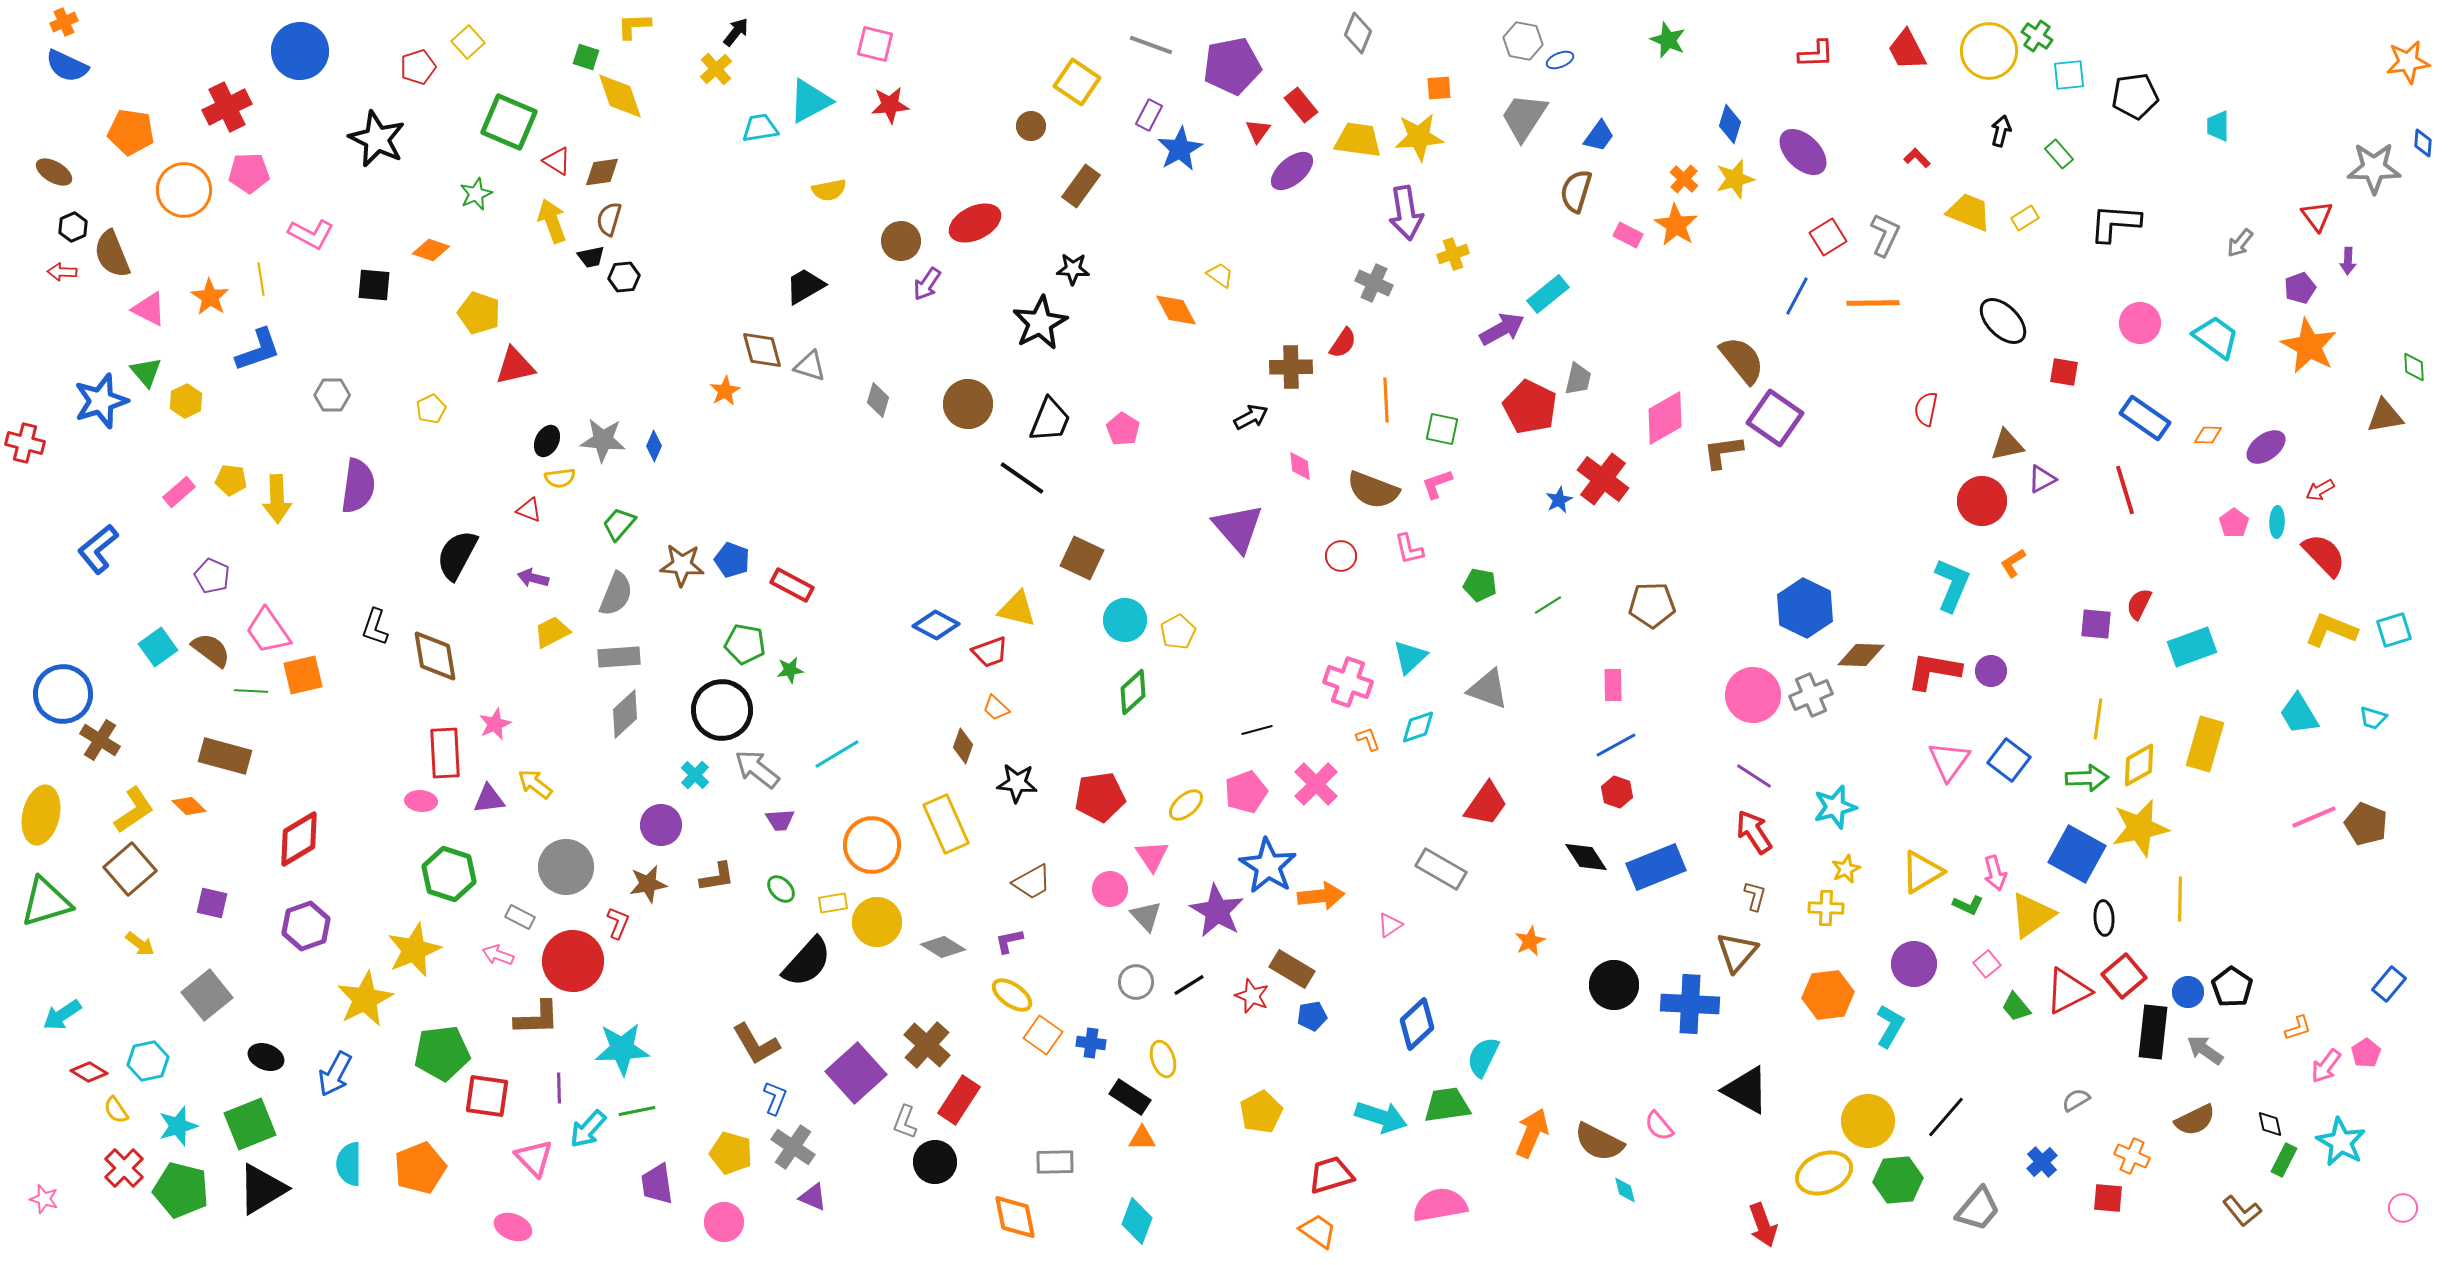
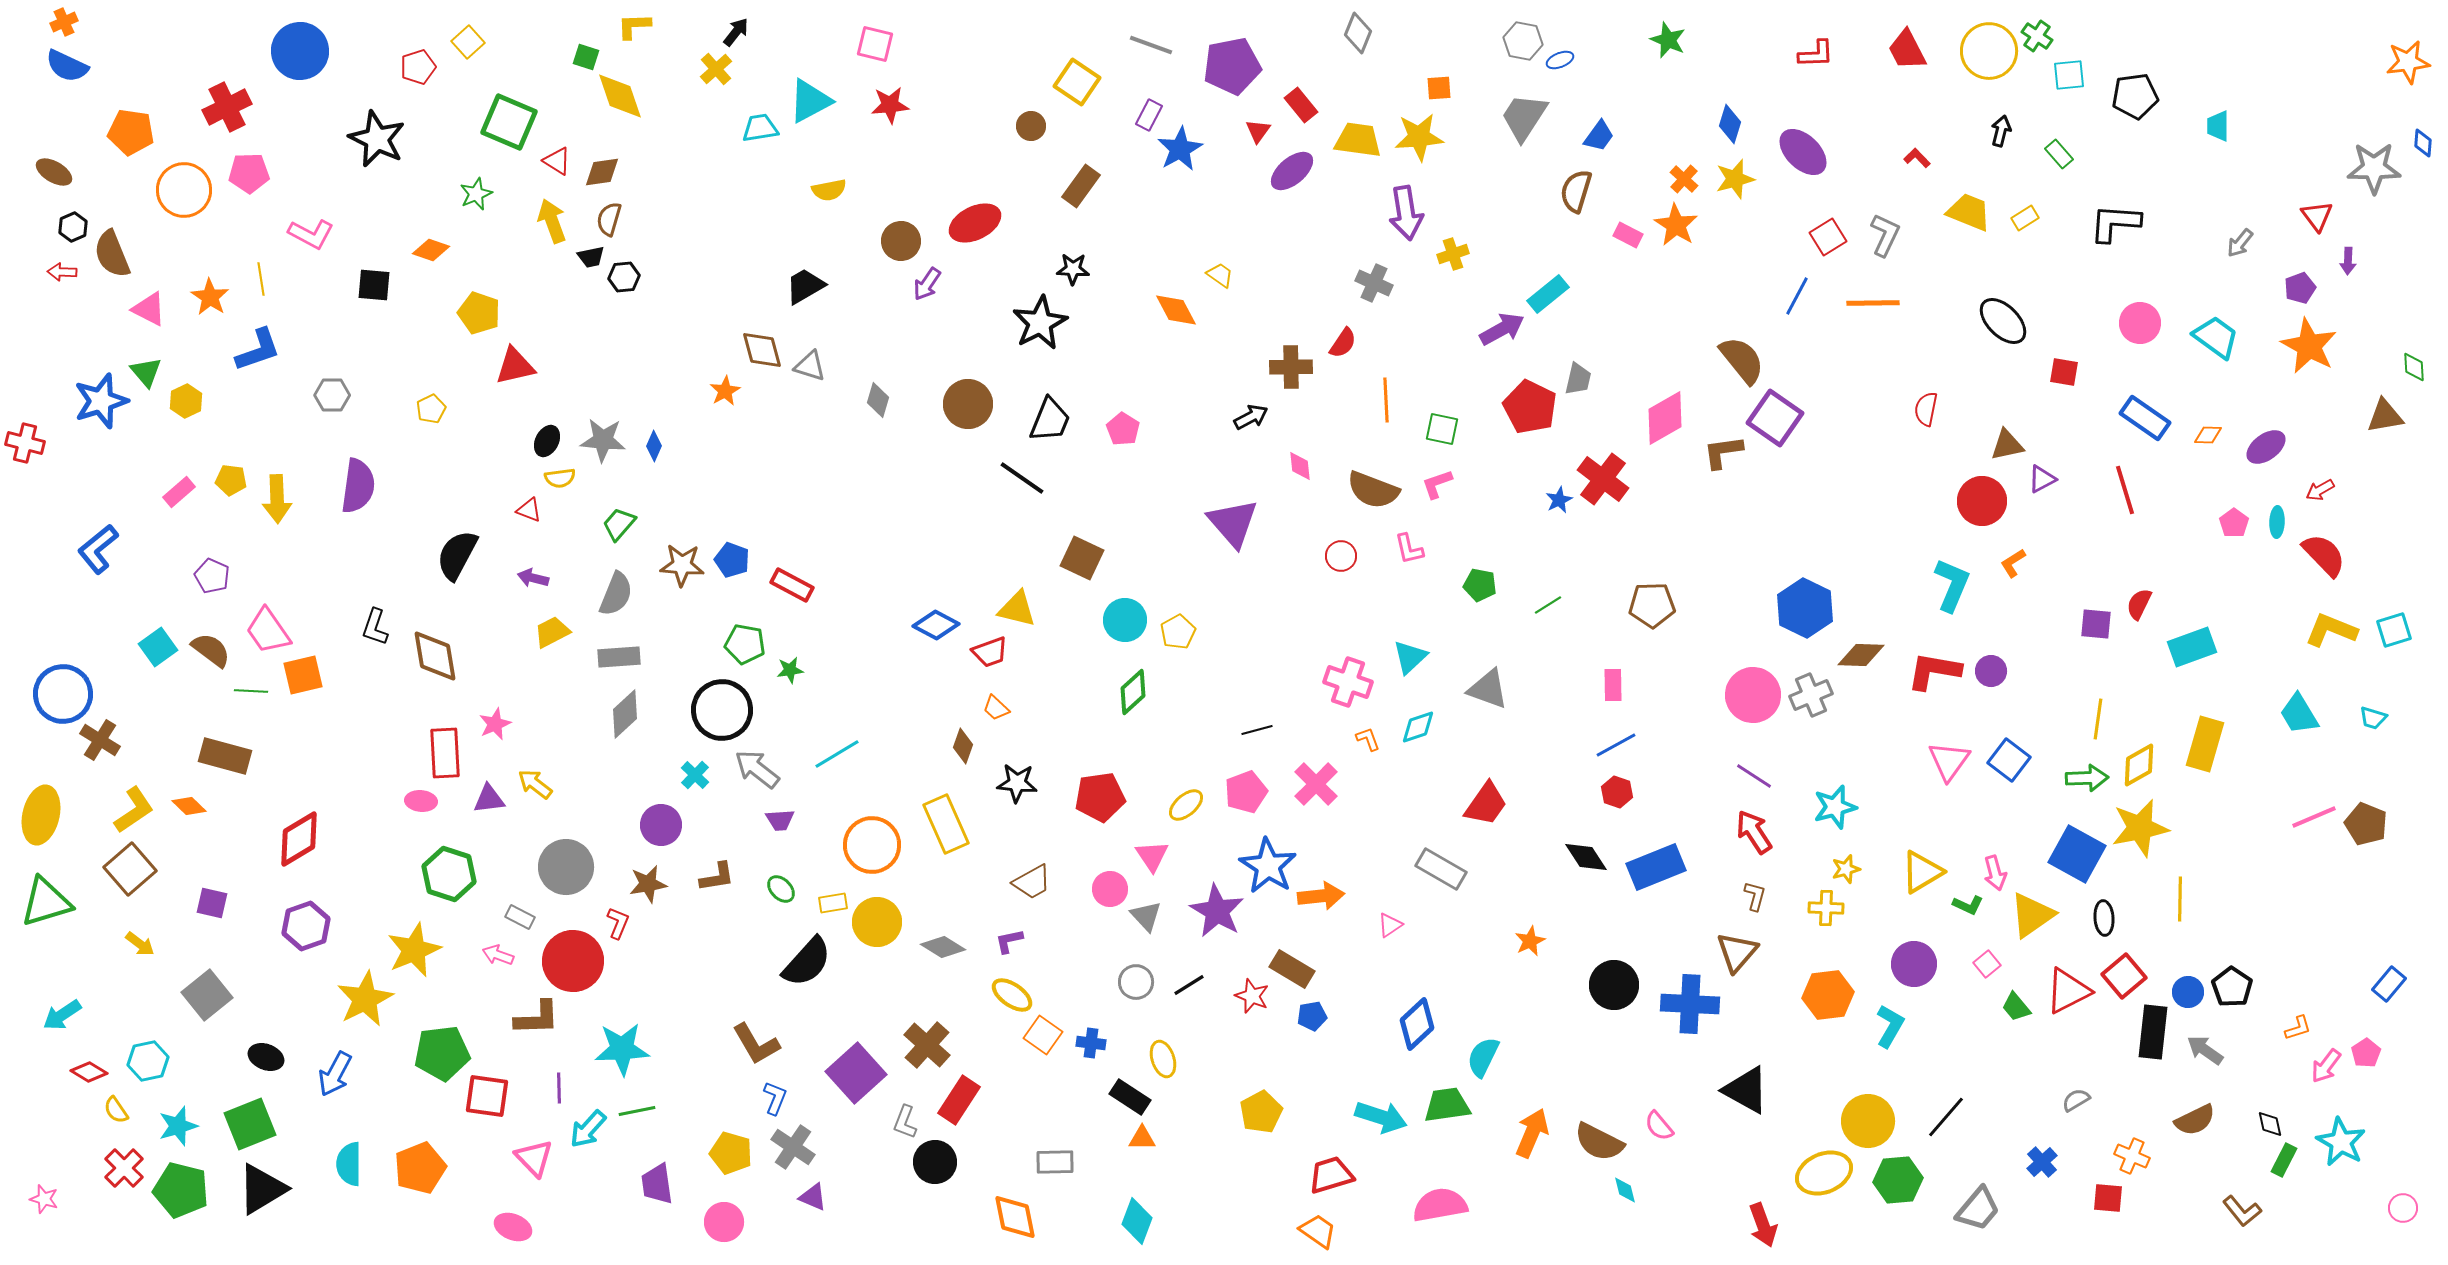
purple triangle at (1238, 528): moved 5 px left, 5 px up
yellow star at (1846, 869): rotated 8 degrees clockwise
